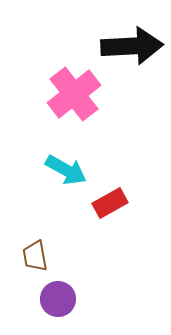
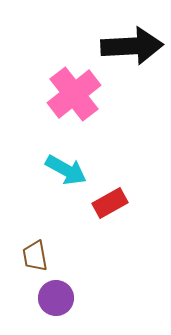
purple circle: moved 2 px left, 1 px up
